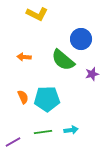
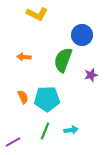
blue circle: moved 1 px right, 4 px up
green semicircle: rotated 70 degrees clockwise
purple star: moved 1 px left, 1 px down
green line: moved 2 px right, 1 px up; rotated 60 degrees counterclockwise
